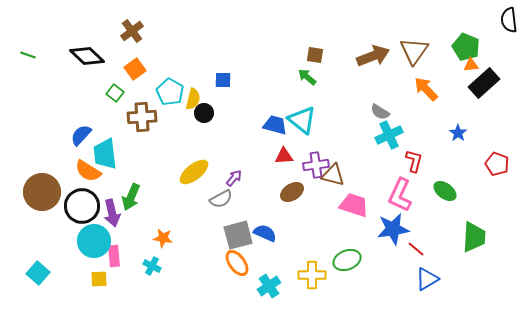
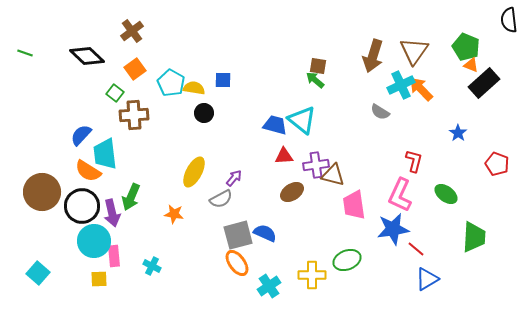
green line at (28, 55): moved 3 px left, 2 px up
brown square at (315, 55): moved 3 px right, 11 px down
brown arrow at (373, 56): rotated 128 degrees clockwise
orange triangle at (471, 65): rotated 28 degrees clockwise
green arrow at (307, 77): moved 8 px right, 3 px down
orange arrow at (426, 89): moved 5 px left
cyan pentagon at (170, 92): moved 1 px right, 9 px up
yellow semicircle at (193, 99): moved 1 px right, 11 px up; rotated 95 degrees counterclockwise
brown cross at (142, 117): moved 8 px left, 2 px up
cyan cross at (389, 135): moved 12 px right, 50 px up
yellow ellipse at (194, 172): rotated 24 degrees counterclockwise
green ellipse at (445, 191): moved 1 px right, 3 px down
pink trapezoid at (354, 205): rotated 116 degrees counterclockwise
orange star at (163, 238): moved 11 px right, 24 px up
